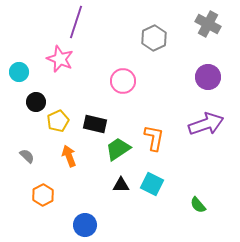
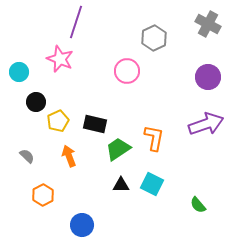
pink circle: moved 4 px right, 10 px up
blue circle: moved 3 px left
